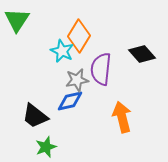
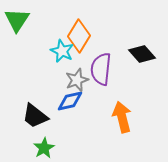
gray star: rotated 10 degrees counterclockwise
green star: moved 2 px left, 1 px down; rotated 10 degrees counterclockwise
